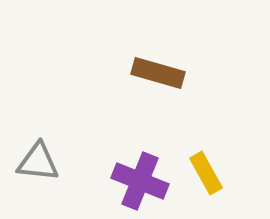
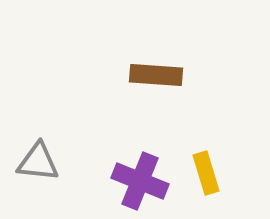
brown rectangle: moved 2 px left, 2 px down; rotated 12 degrees counterclockwise
yellow rectangle: rotated 12 degrees clockwise
